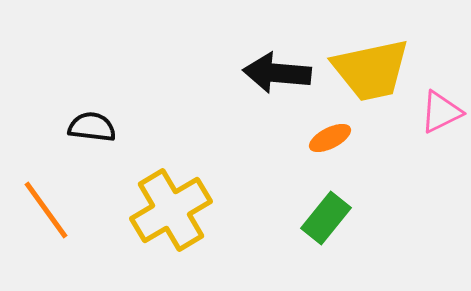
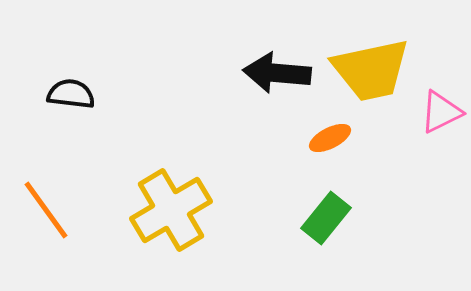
black semicircle: moved 21 px left, 33 px up
